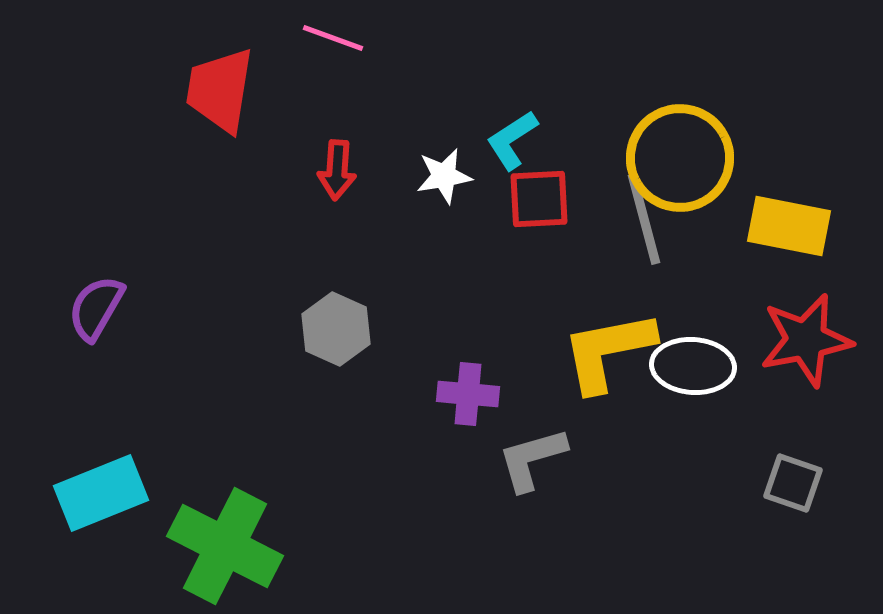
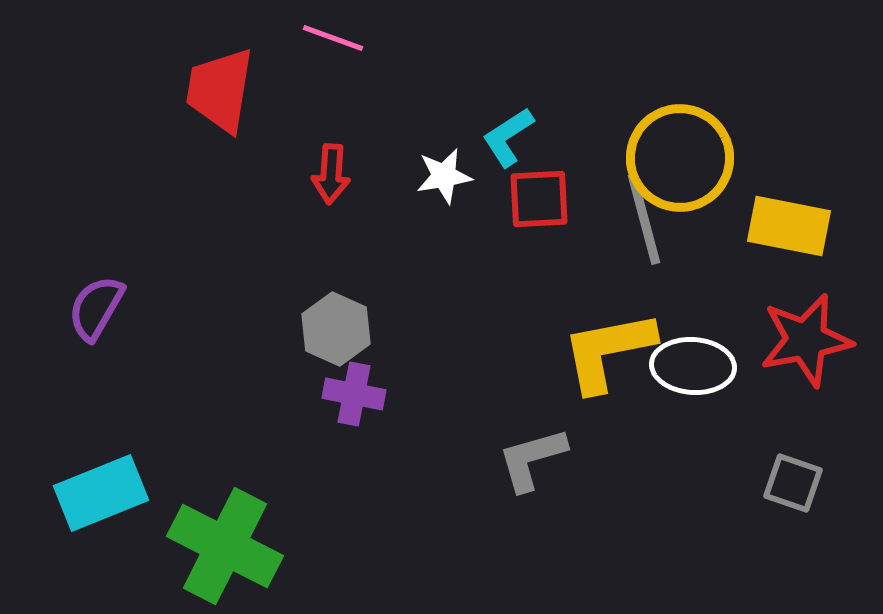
cyan L-shape: moved 4 px left, 3 px up
red arrow: moved 6 px left, 4 px down
purple cross: moved 114 px left; rotated 6 degrees clockwise
